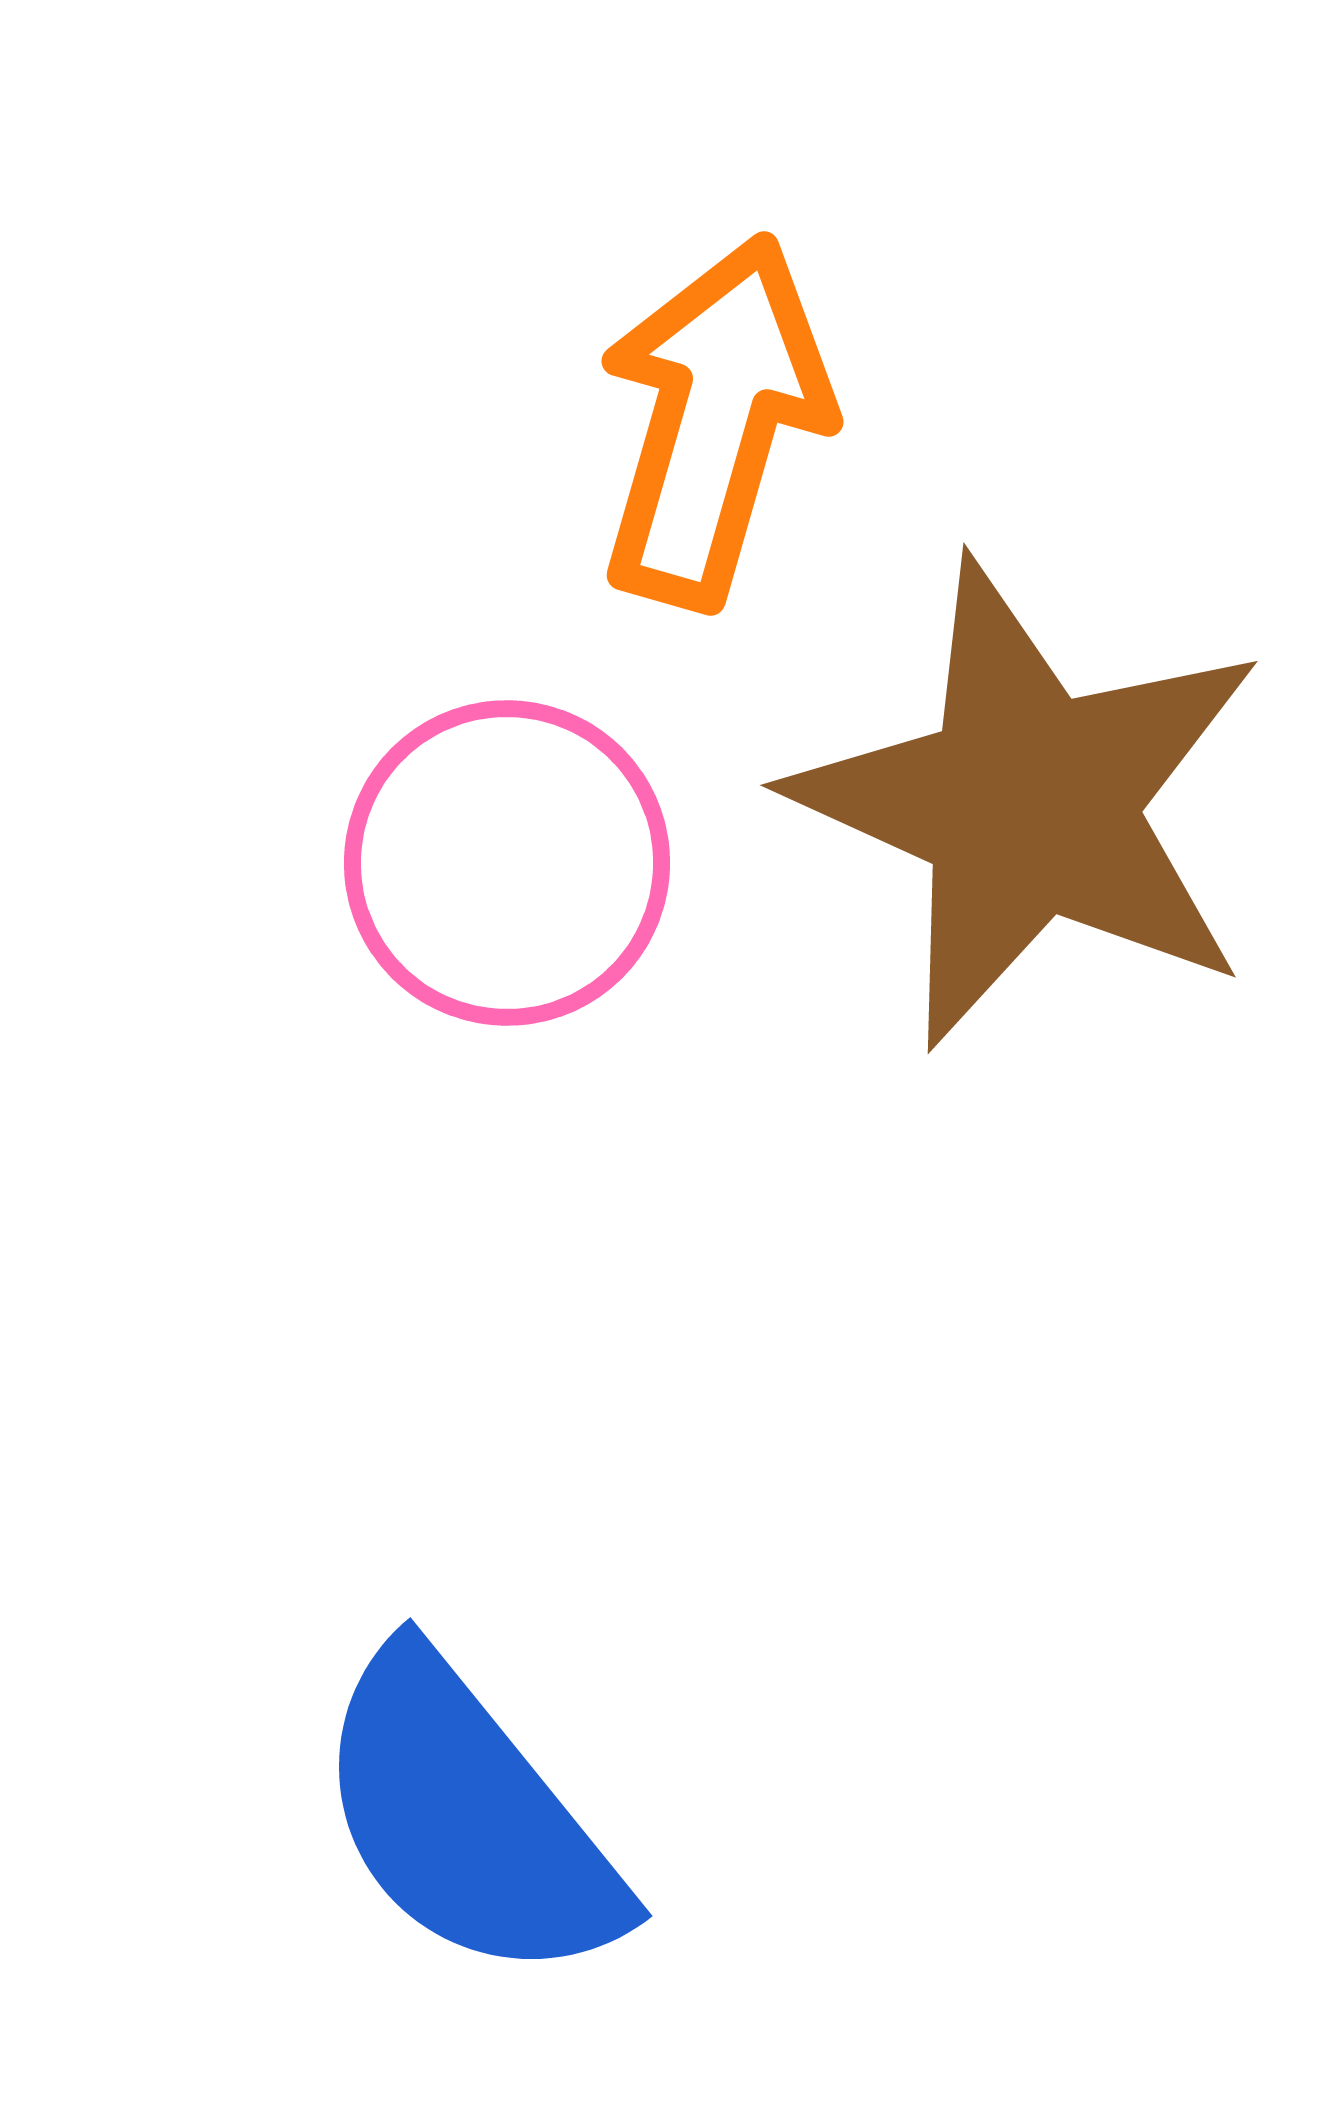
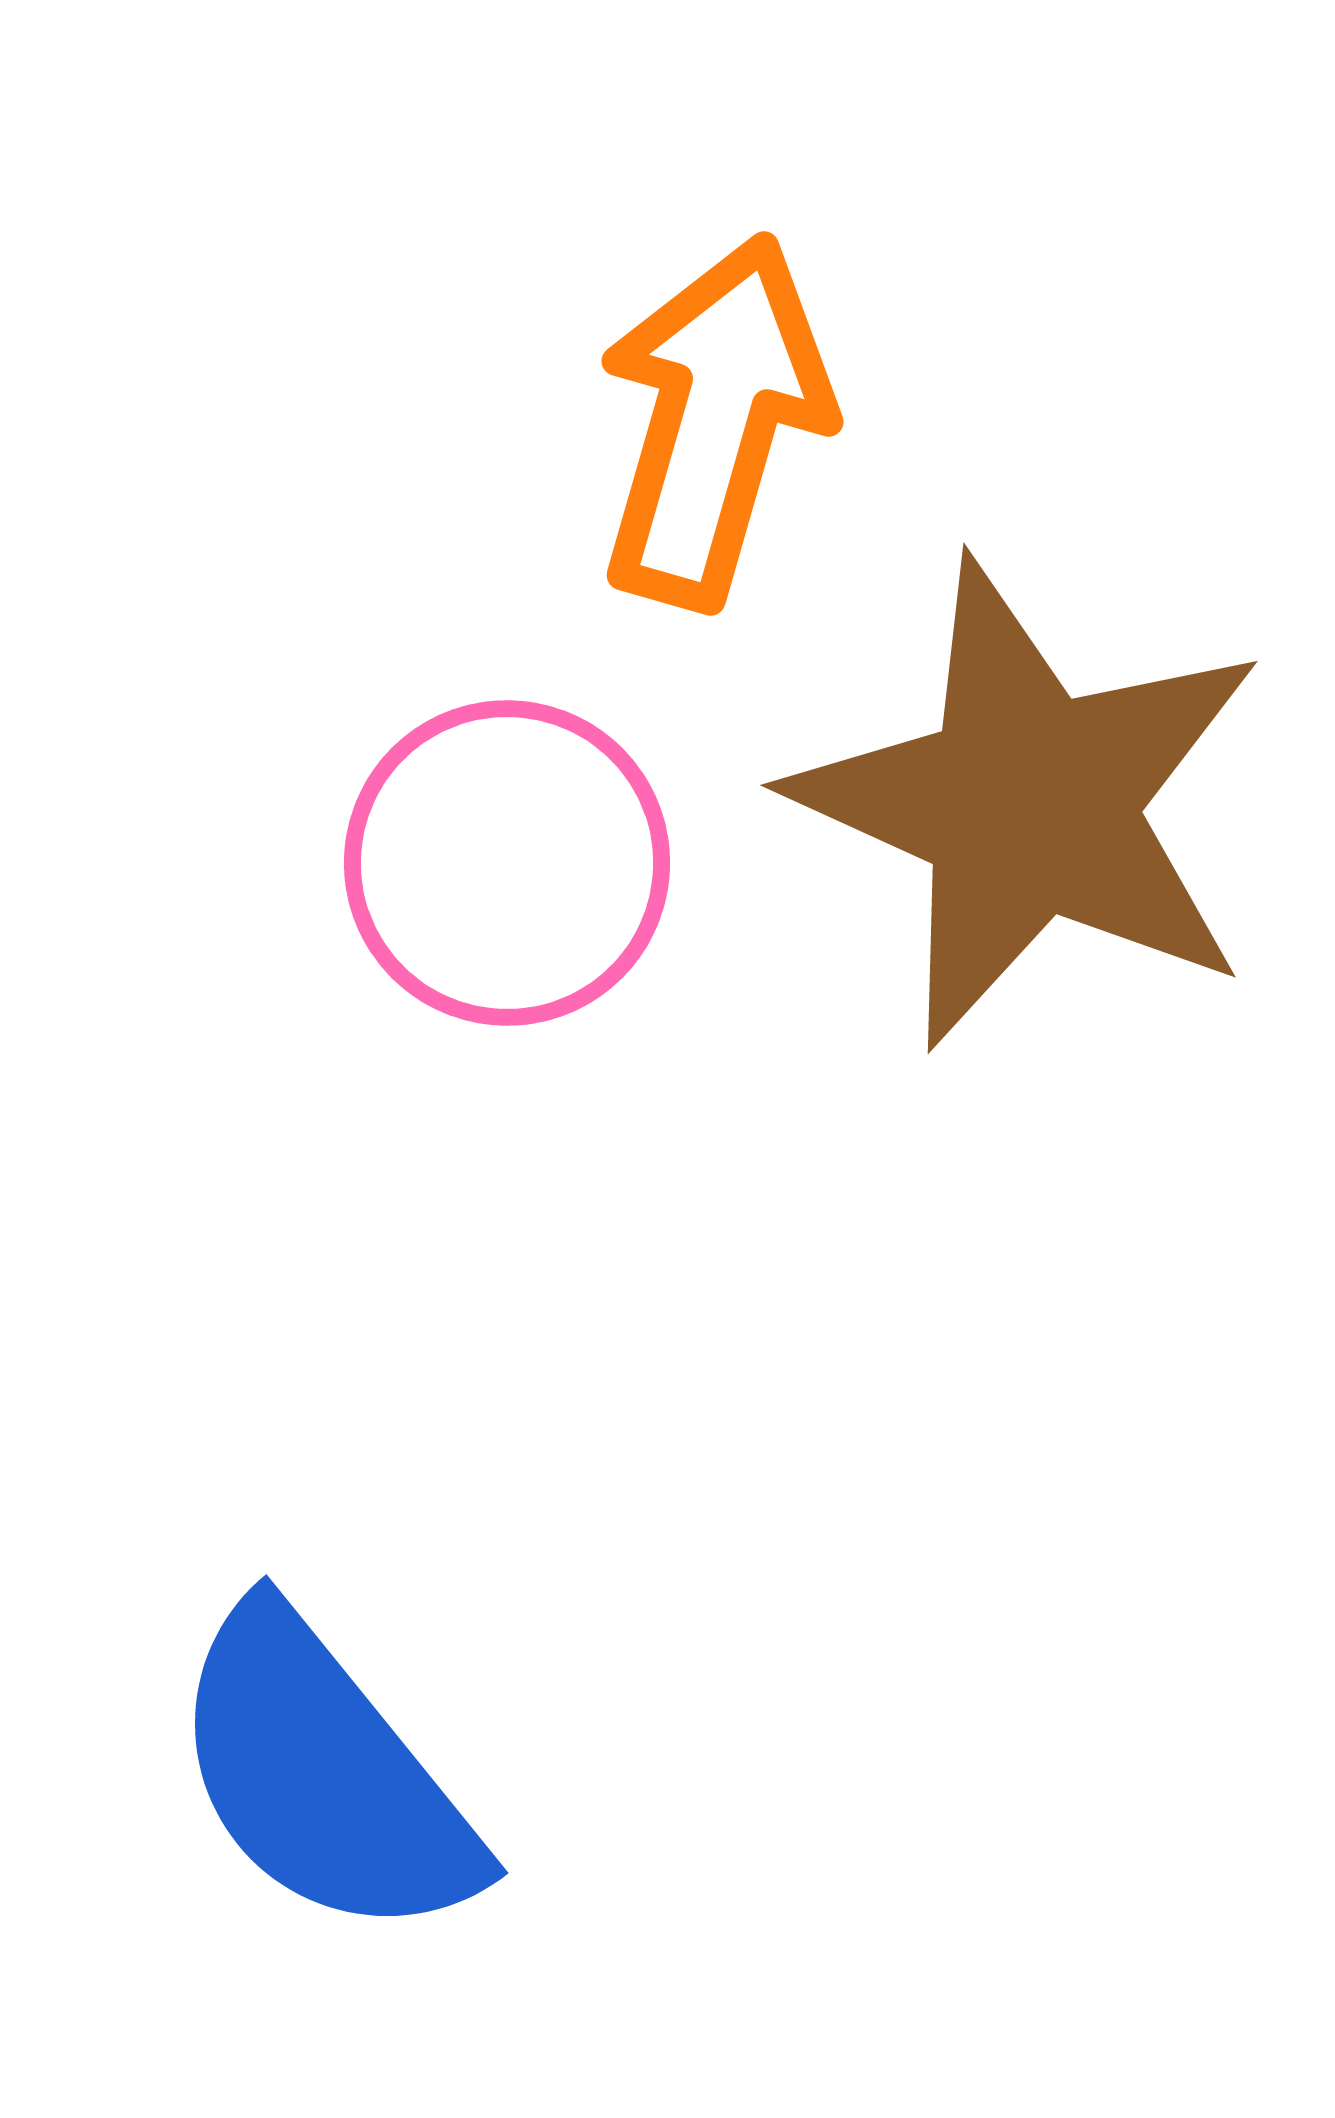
blue semicircle: moved 144 px left, 43 px up
